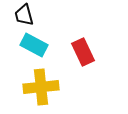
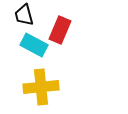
red rectangle: moved 23 px left, 22 px up; rotated 48 degrees clockwise
